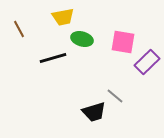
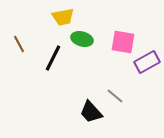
brown line: moved 15 px down
black line: rotated 48 degrees counterclockwise
purple rectangle: rotated 15 degrees clockwise
black trapezoid: moved 3 px left; rotated 65 degrees clockwise
